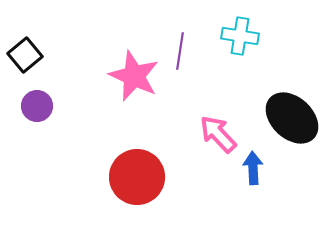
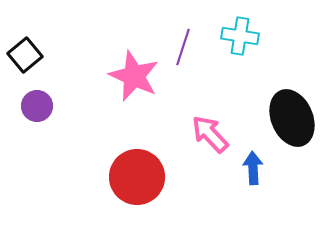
purple line: moved 3 px right, 4 px up; rotated 9 degrees clockwise
black ellipse: rotated 24 degrees clockwise
pink arrow: moved 8 px left
